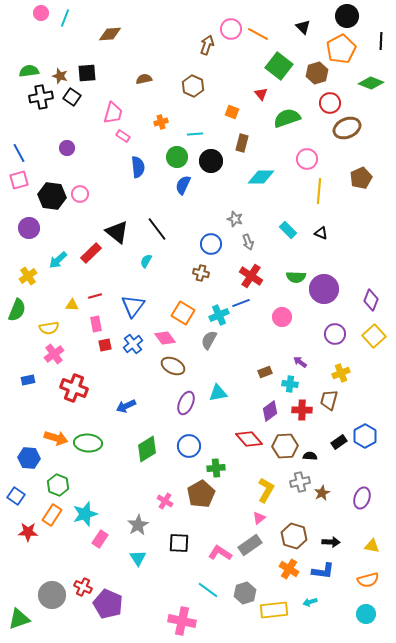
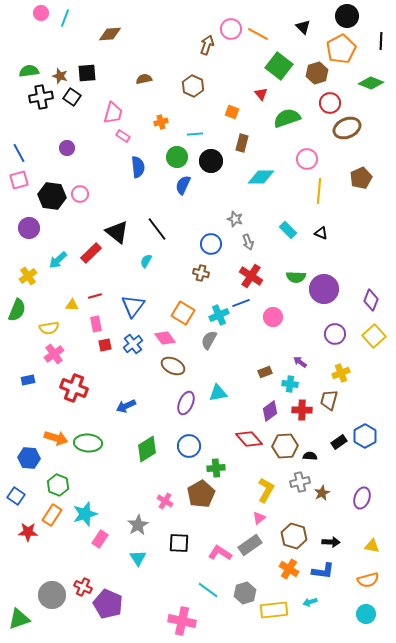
pink circle at (282, 317): moved 9 px left
